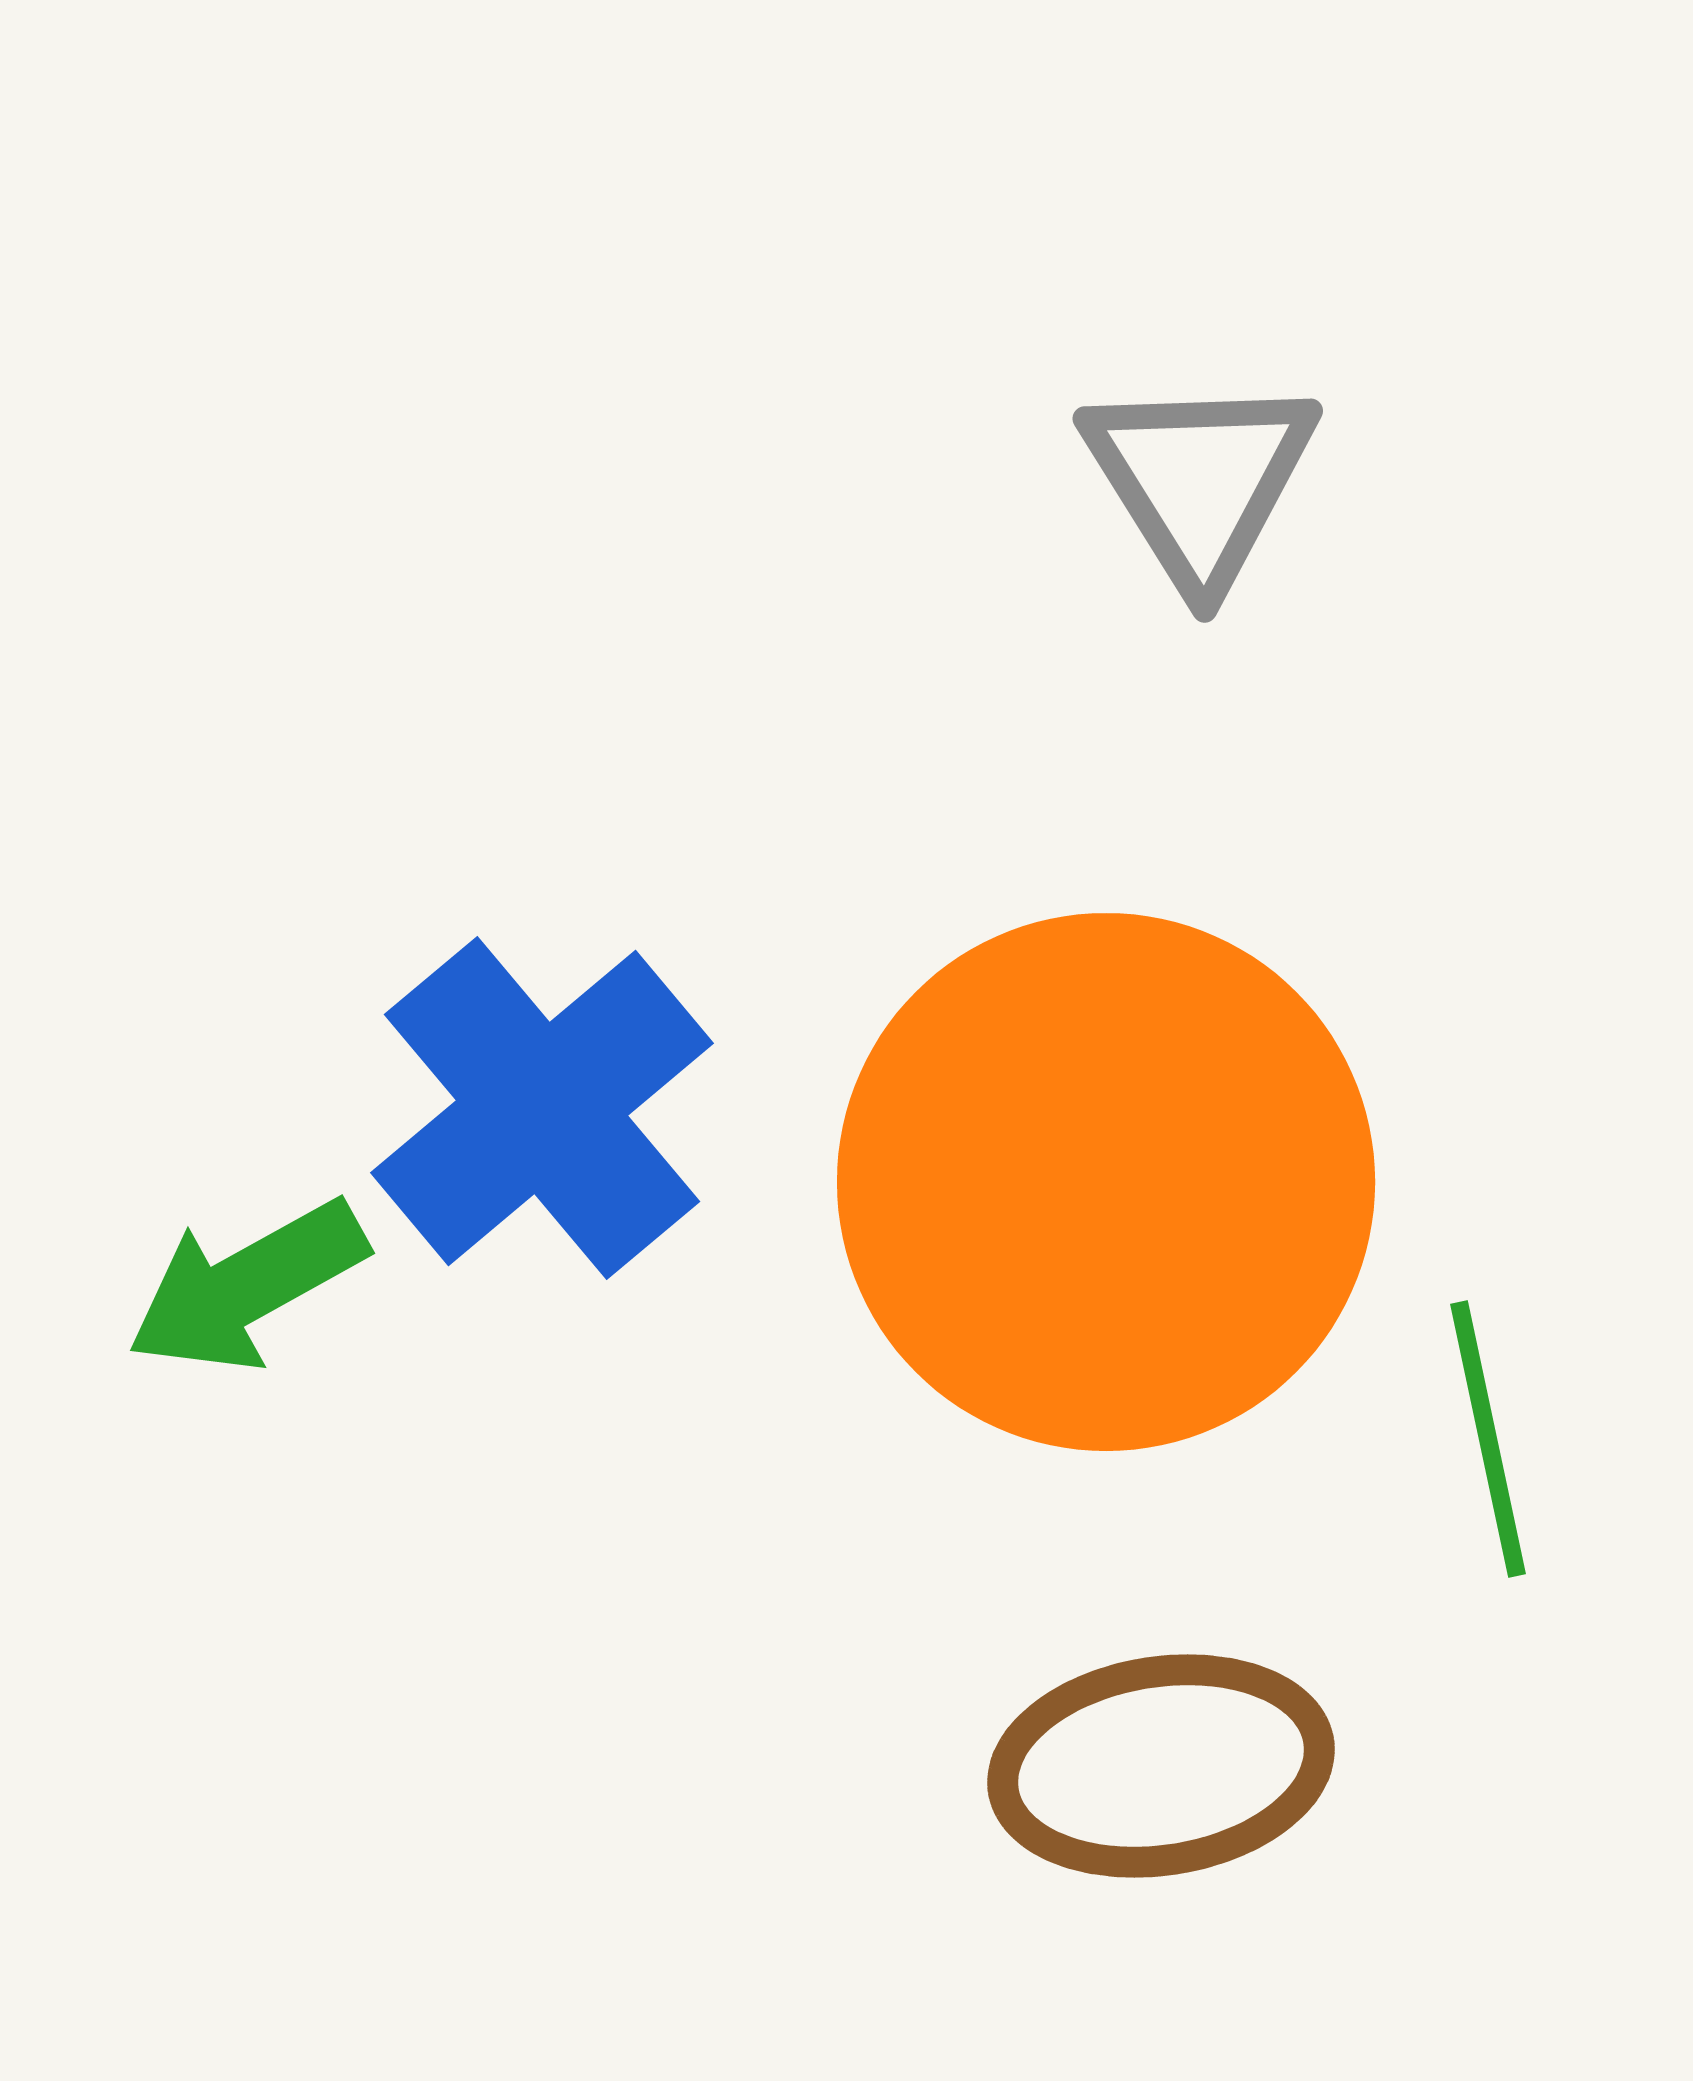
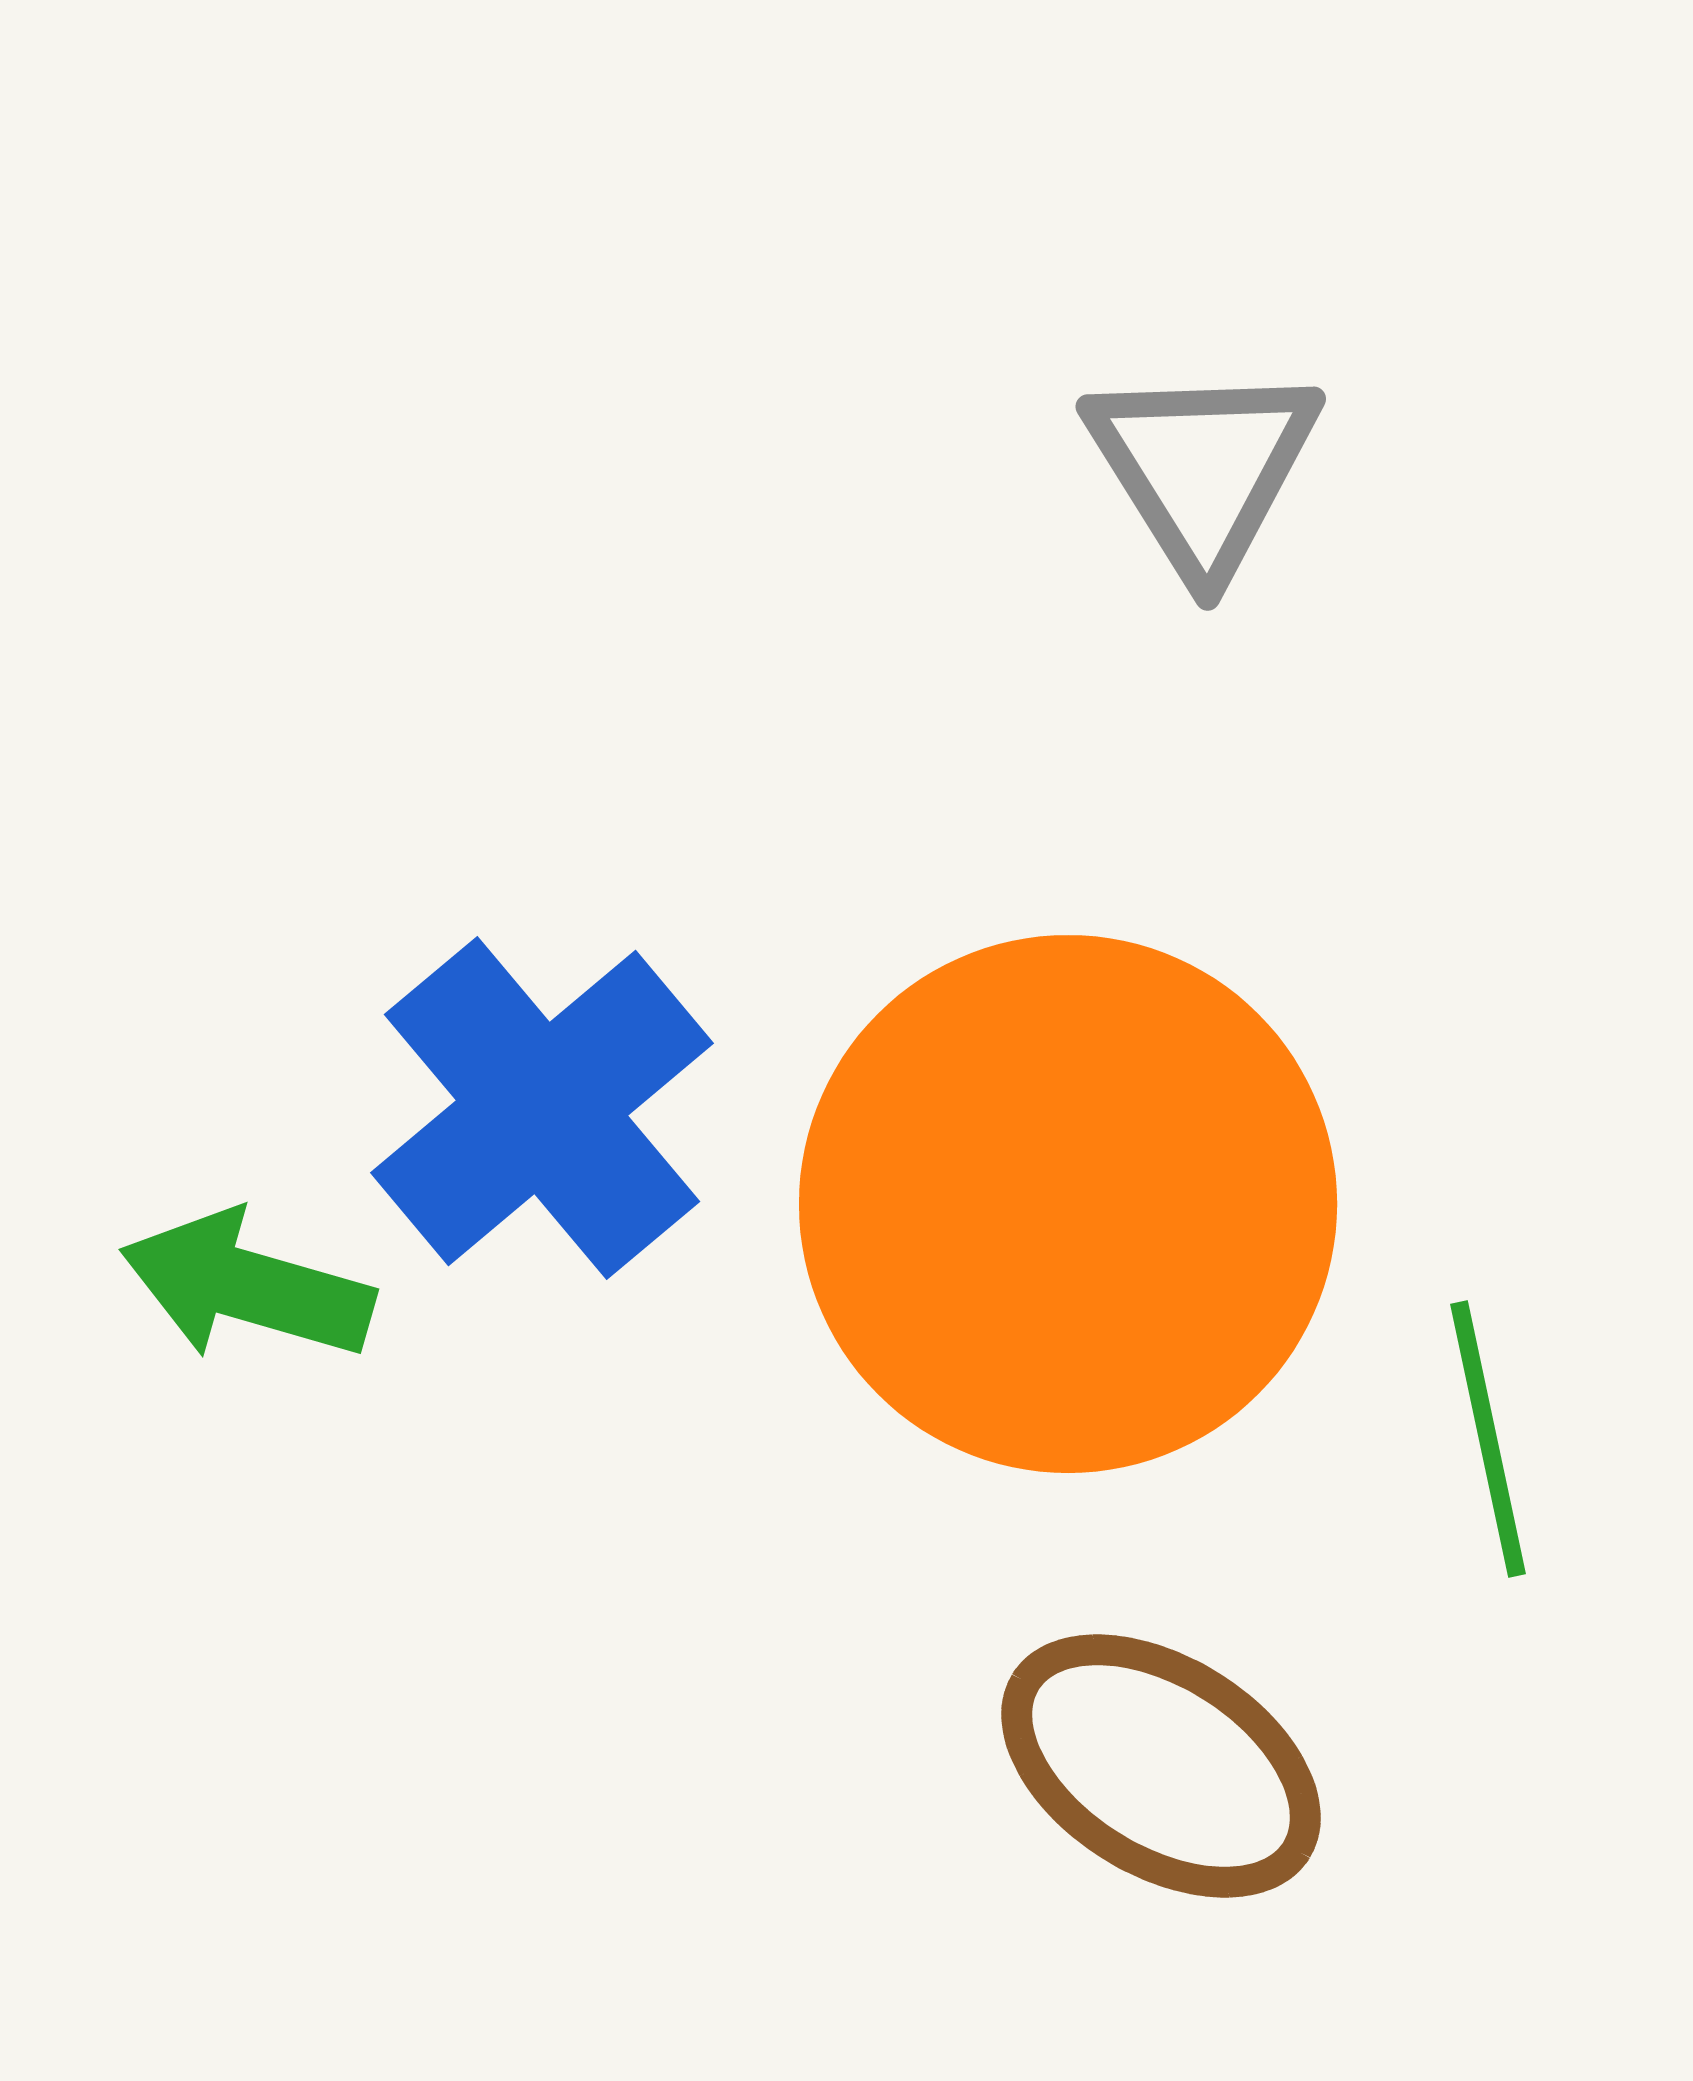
gray triangle: moved 3 px right, 12 px up
orange circle: moved 38 px left, 22 px down
green arrow: rotated 45 degrees clockwise
brown ellipse: rotated 41 degrees clockwise
